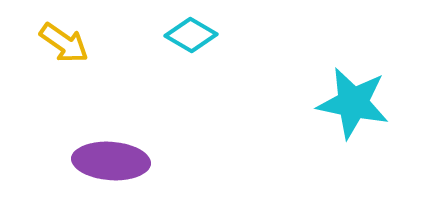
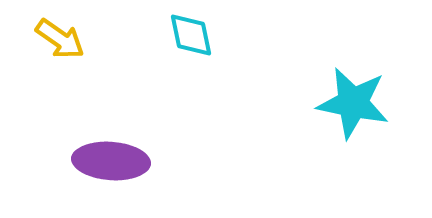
cyan diamond: rotated 48 degrees clockwise
yellow arrow: moved 4 px left, 4 px up
